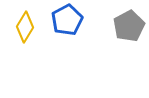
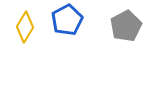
gray pentagon: moved 3 px left
